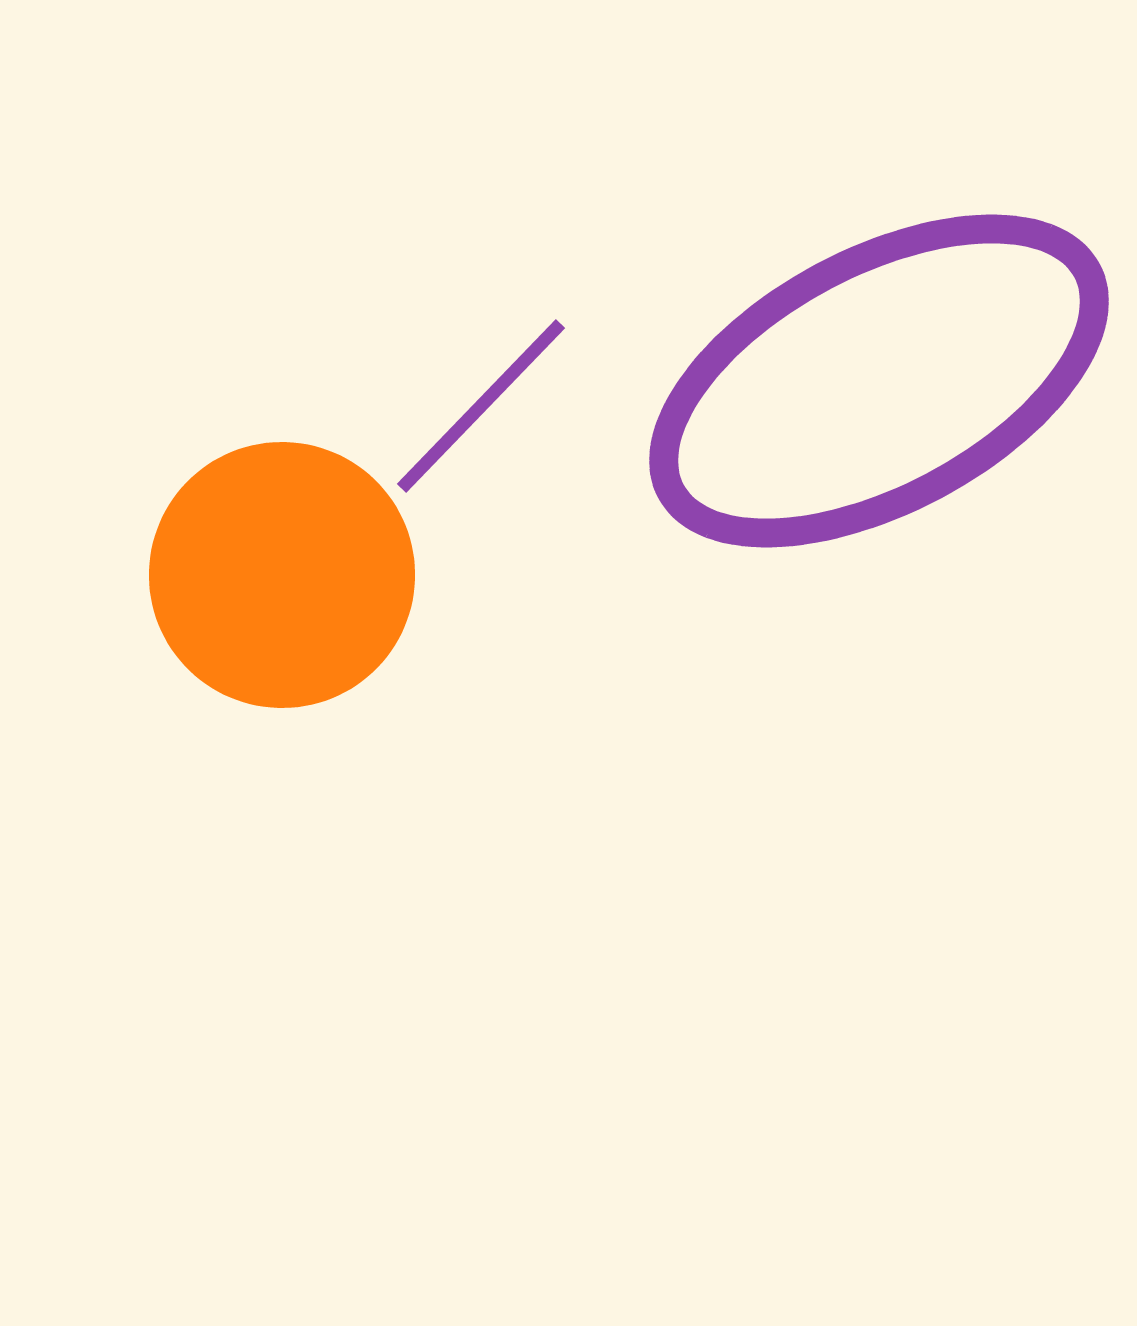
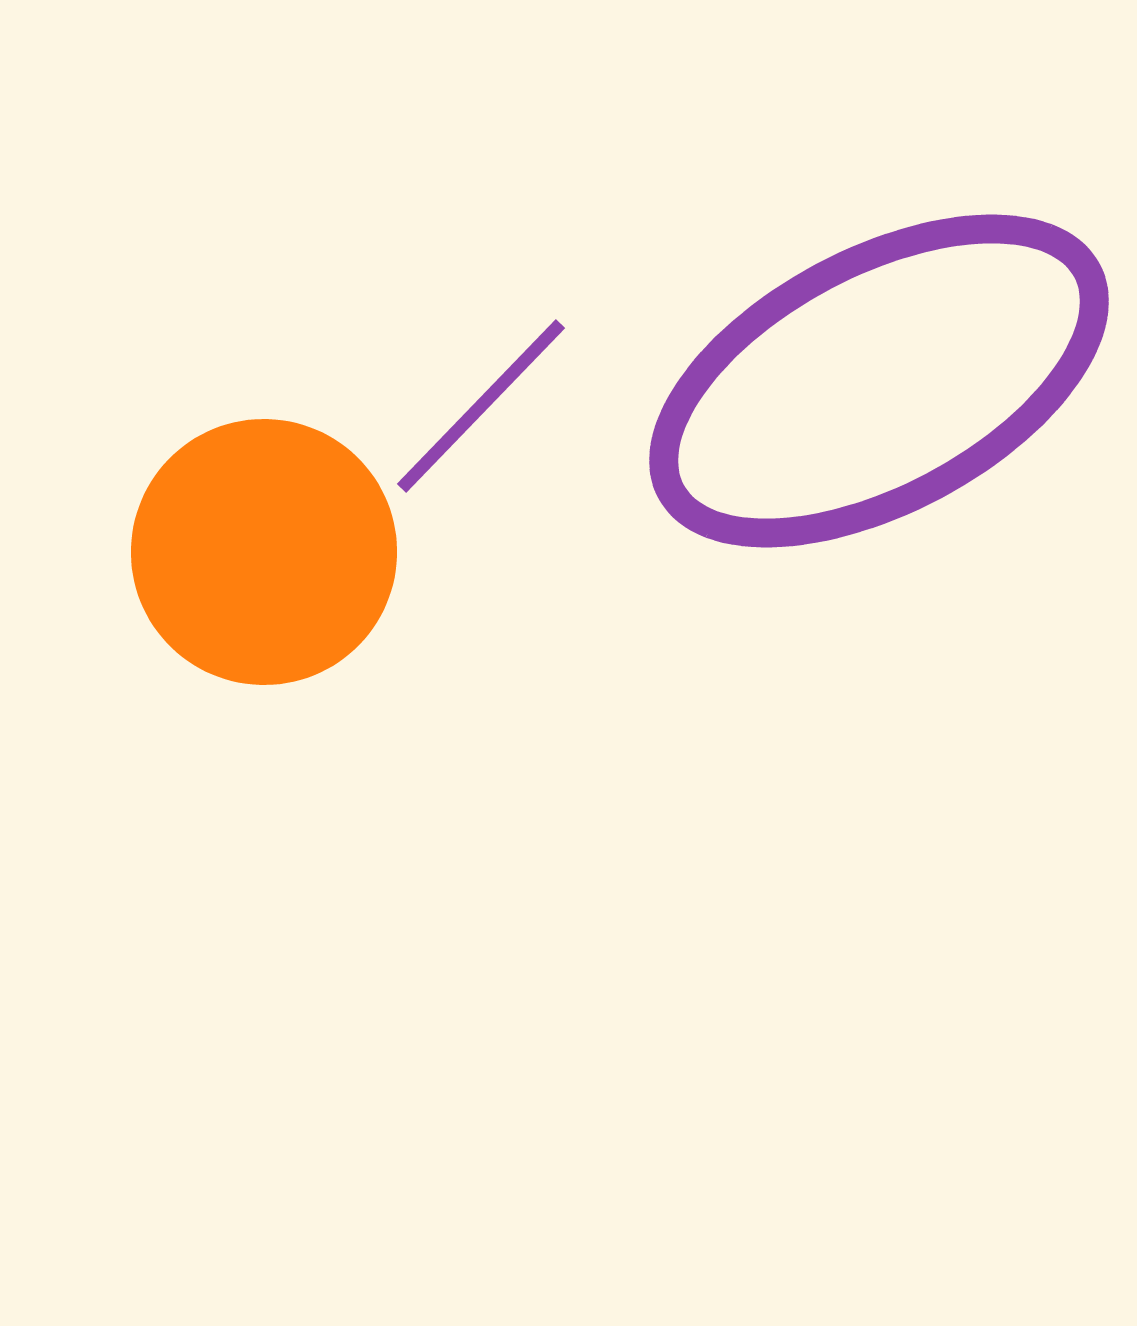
orange circle: moved 18 px left, 23 px up
